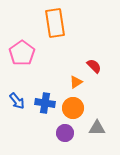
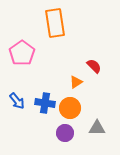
orange circle: moved 3 px left
